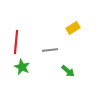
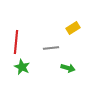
gray line: moved 1 px right, 2 px up
green arrow: moved 3 px up; rotated 24 degrees counterclockwise
